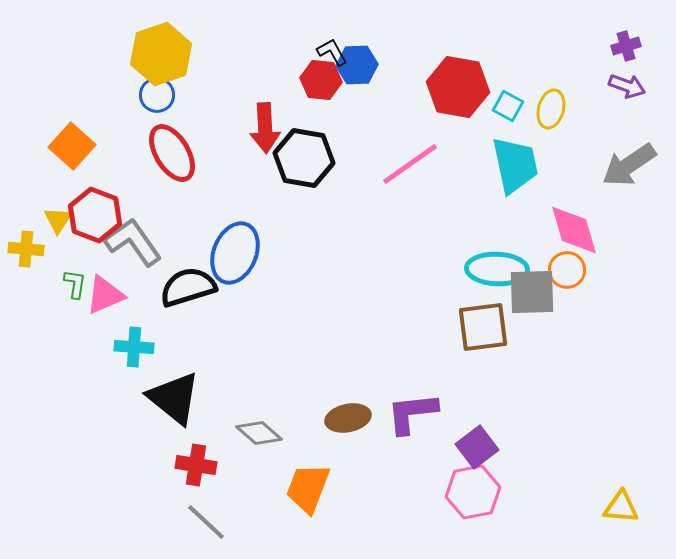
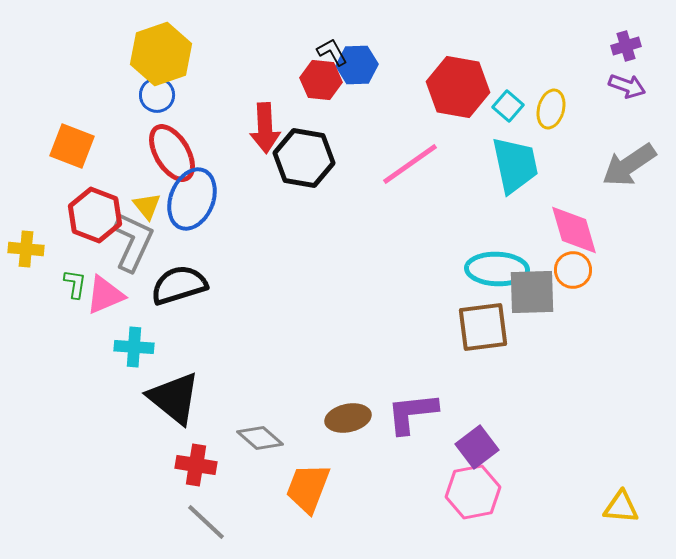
cyan square at (508, 106): rotated 12 degrees clockwise
orange square at (72, 146): rotated 21 degrees counterclockwise
yellow triangle at (58, 220): moved 89 px right, 14 px up; rotated 12 degrees counterclockwise
gray L-shape at (133, 242): rotated 60 degrees clockwise
blue ellipse at (235, 253): moved 43 px left, 54 px up
orange circle at (567, 270): moved 6 px right
black semicircle at (188, 287): moved 9 px left, 2 px up
gray diamond at (259, 433): moved 1 px right, 5 px down
